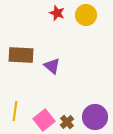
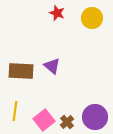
yellow circle: moved 6 px right, 3 px down
brown rectangle: moved 16 px down
